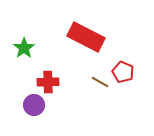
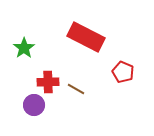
brown line: moved 24 px left, 7 px down
